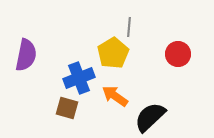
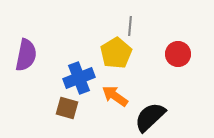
gray line: moved 1 px right, 1 px up
yellow pentagon: moved 3 px right
